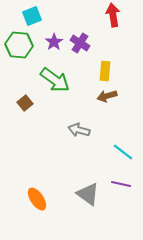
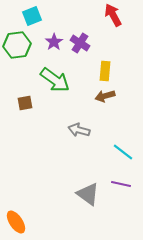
red arrow: rotated 20 degrees counterclockwise
green hexagon: moved 2 px left; rotated 12 degrees counterclockwise
brown arrow: moved 2 px left
brown square: rotated 28 degrees clockwise
orange ellipse: moved 21 px left, 23 px down
